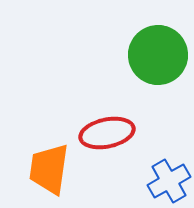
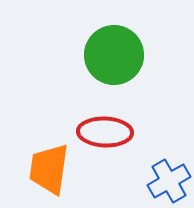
green circle: moved 44 px left
red ellipse: moved 2 px left, 1 px up; rotated 14 degrees clockwise
